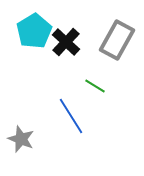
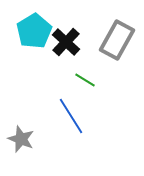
green line: moved 10 px left, 6 px up
